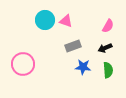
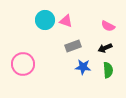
pink semicircle: rotated 88 degrees clockwise
